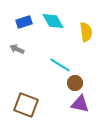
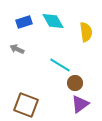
purple triangle: rotated 48 degrees counterclockwise
